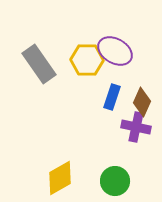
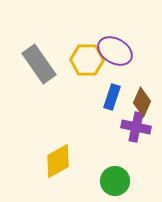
yellow diamond: moved 2 px left, 17 px up
